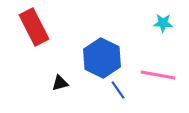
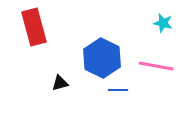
cyan star: rotated 12 degrees clockwise
red rectangle: rotated 12 degrees clockwise
pink line: moved 2 px left, 9 px up
blue line: rotated 54 degrees counterclockwise
